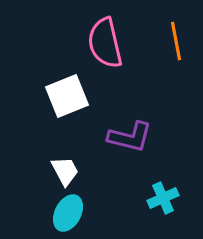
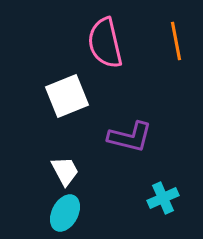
cyan ellipse: moved 3 px left
